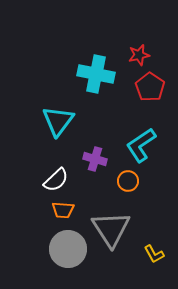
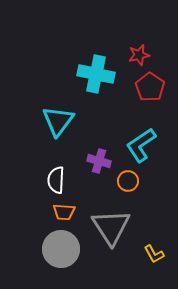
purple cross: moved 4 px right, 2 px down
white semicircle: rotated 136 degrees clockwise
orange trapezoid: moved 1 px right, 2 px down
gray triangle: moved 2 px up
gray circle: moved 7 px left
